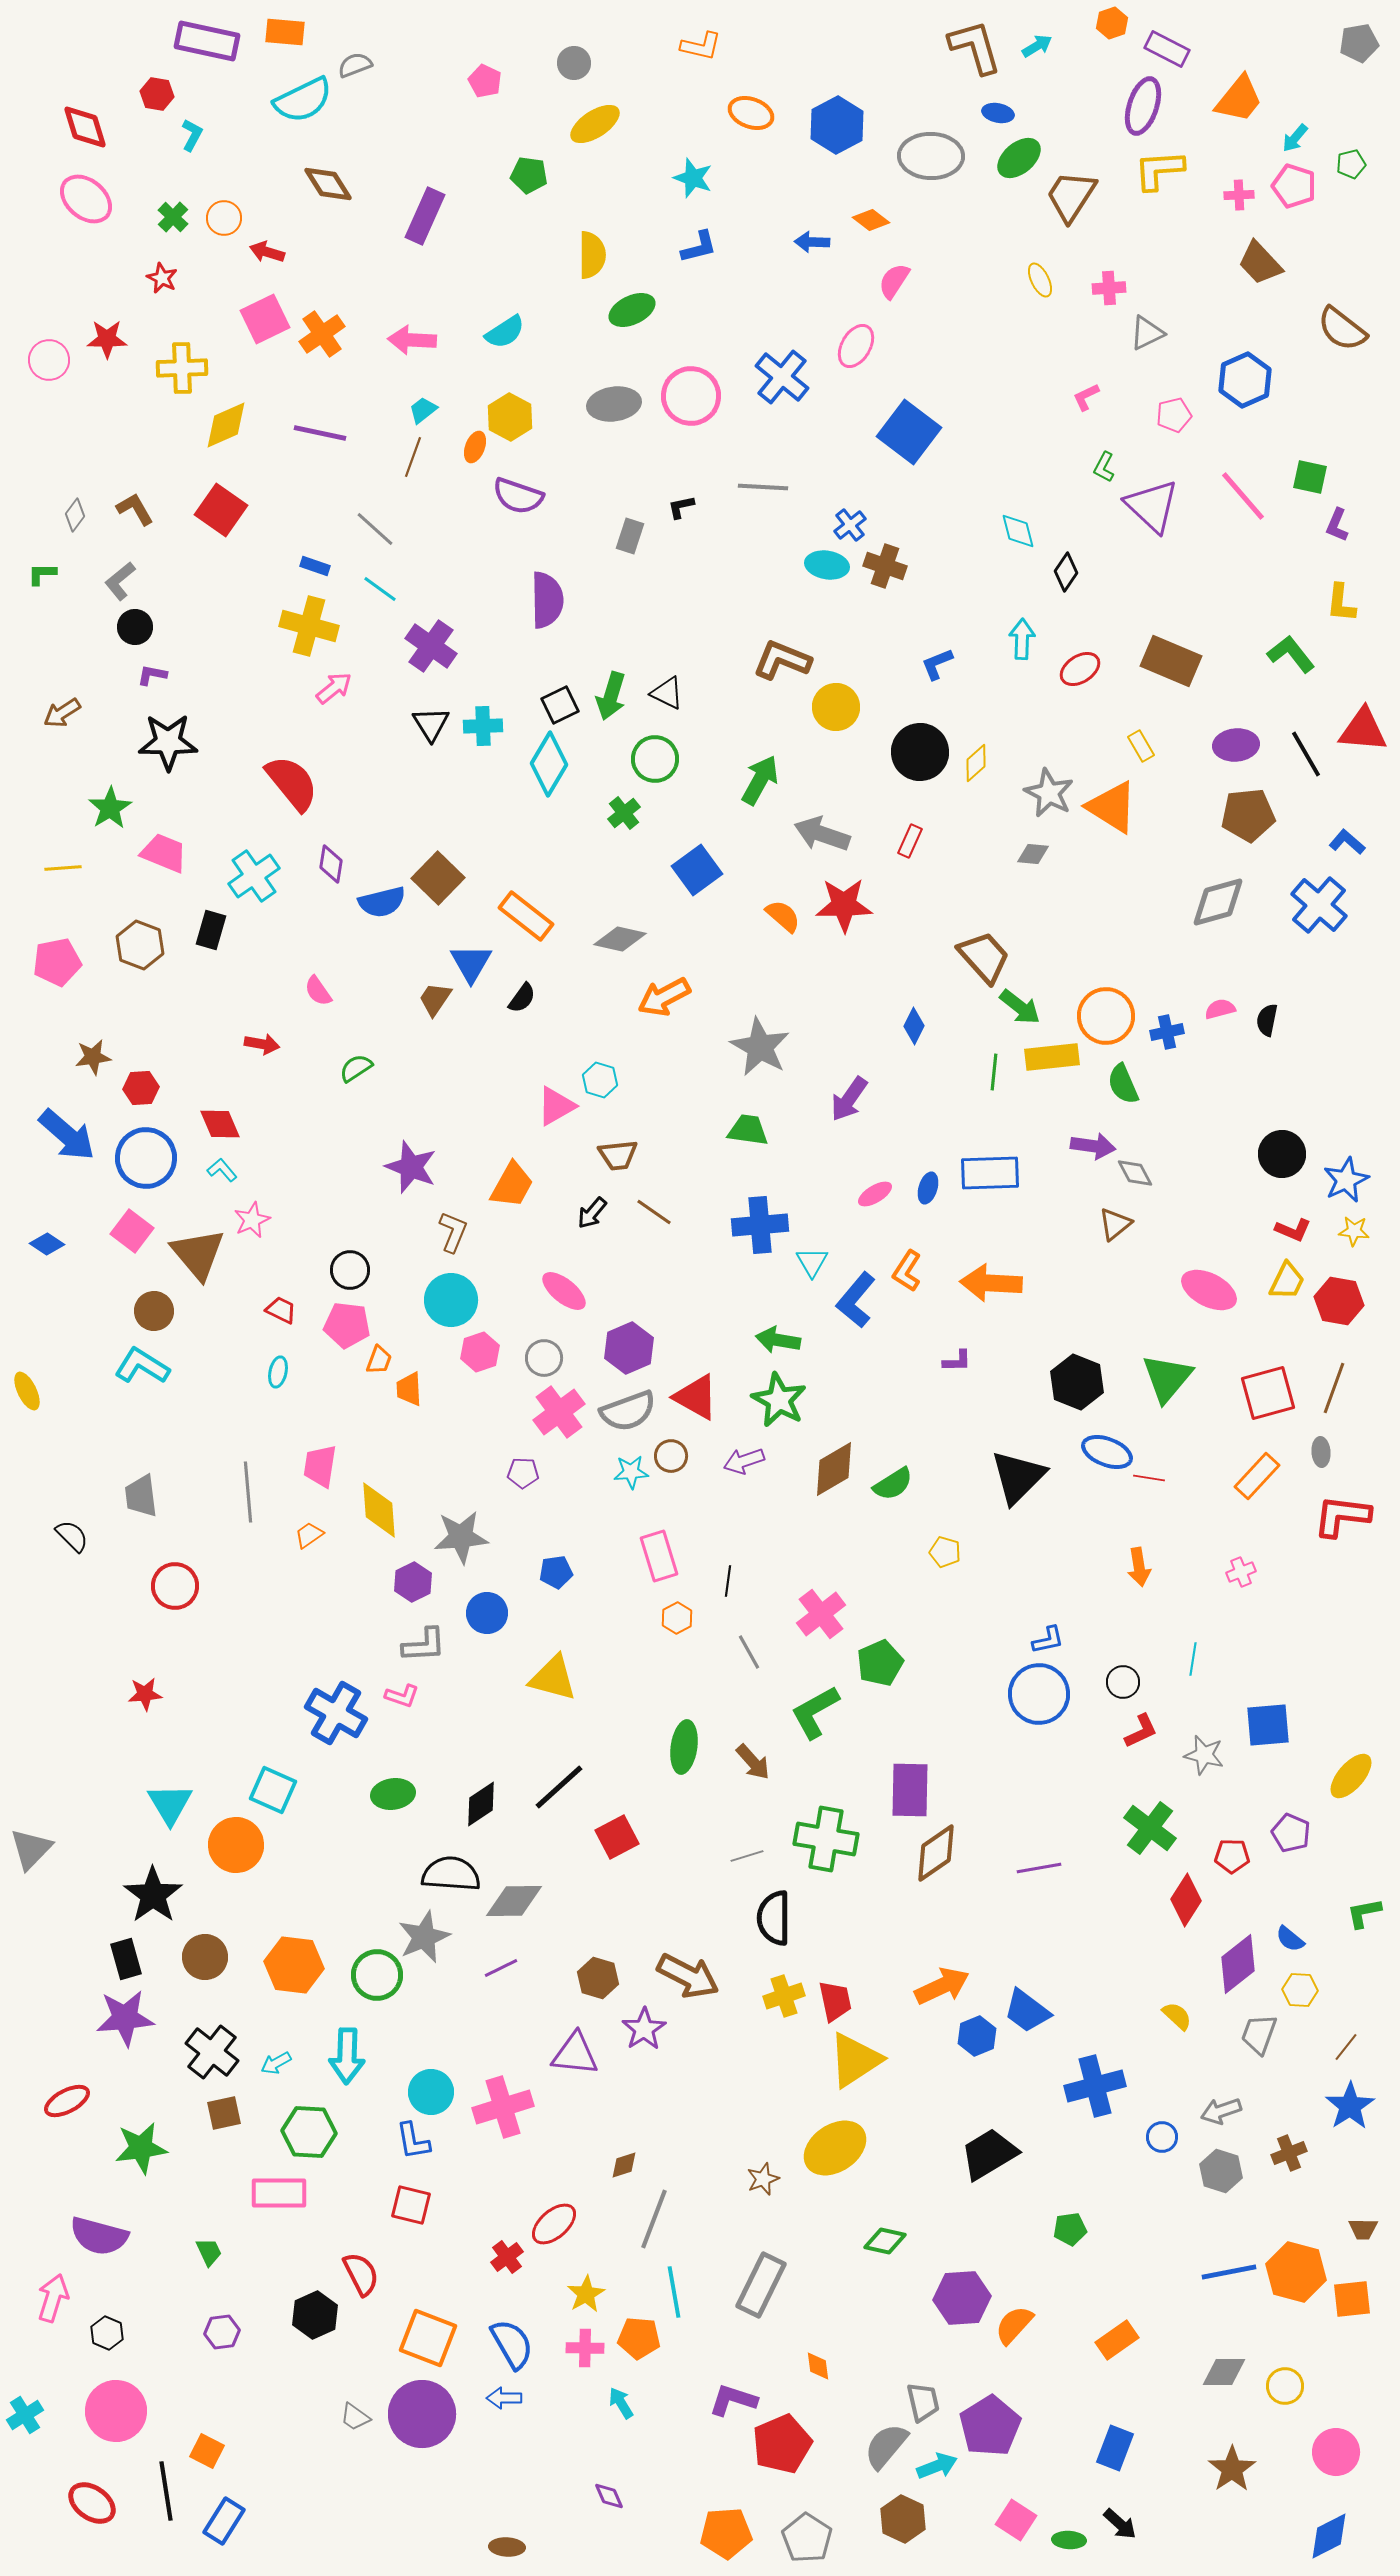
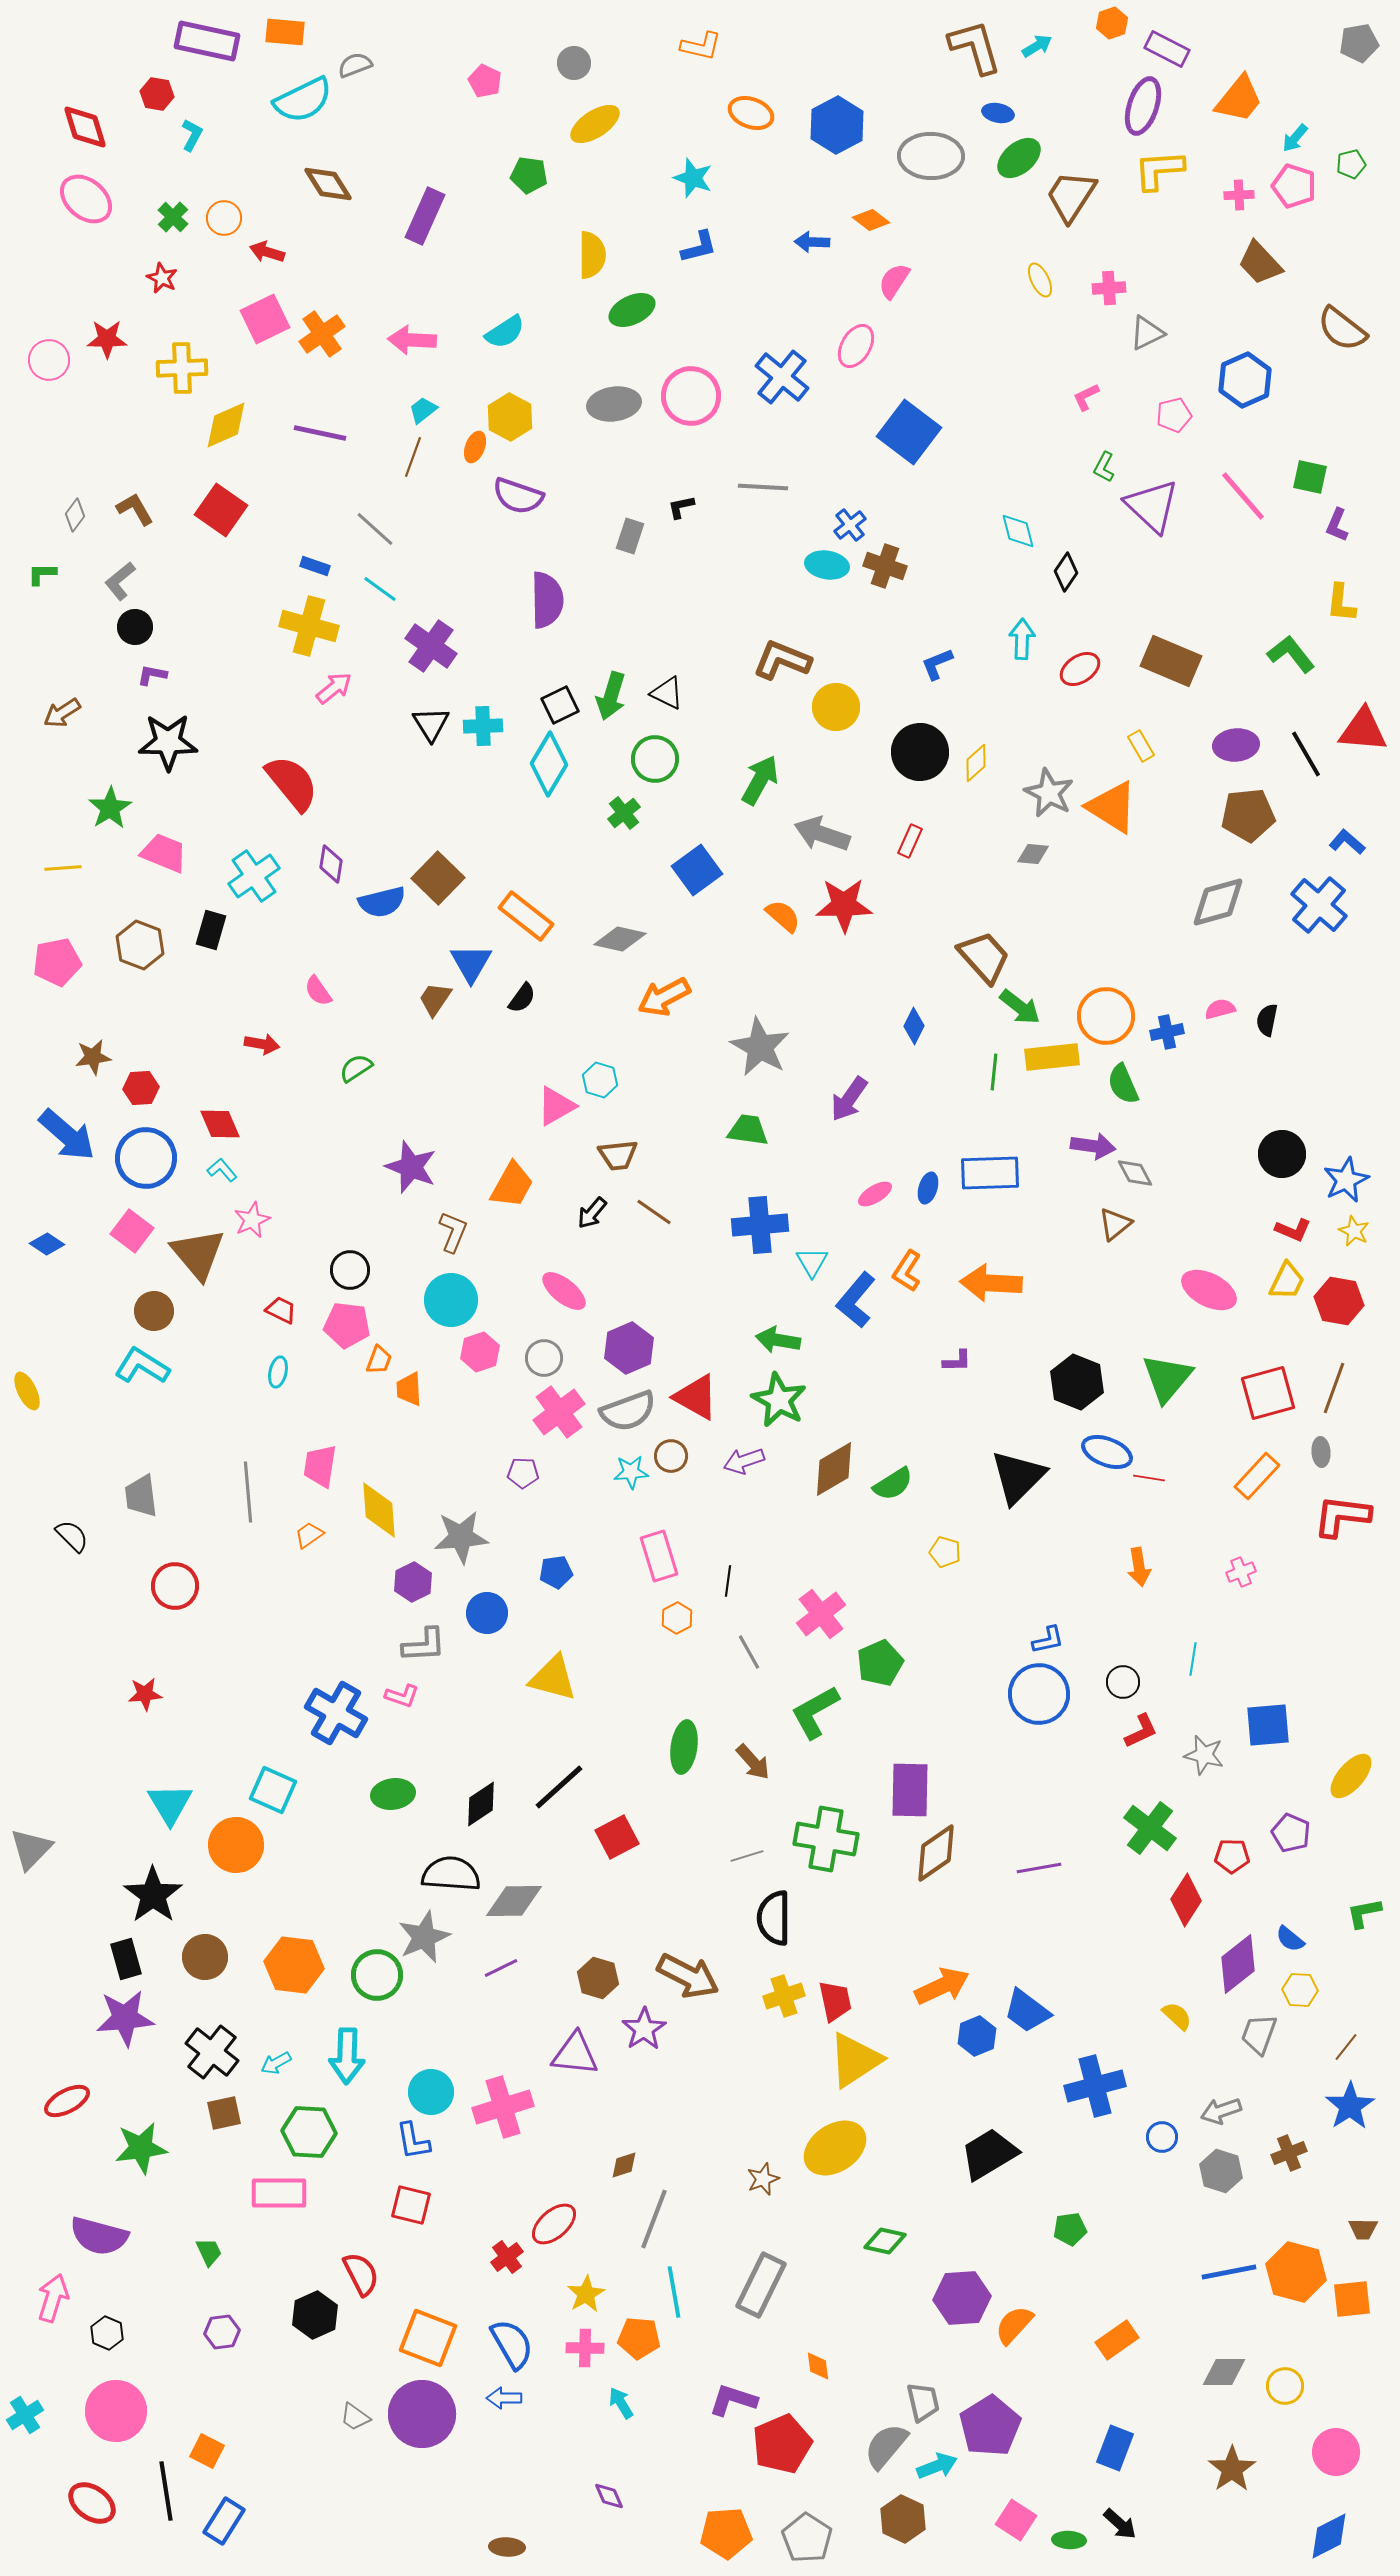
yellow star at (1354, 1231): rotated 20 degrees clockwise
